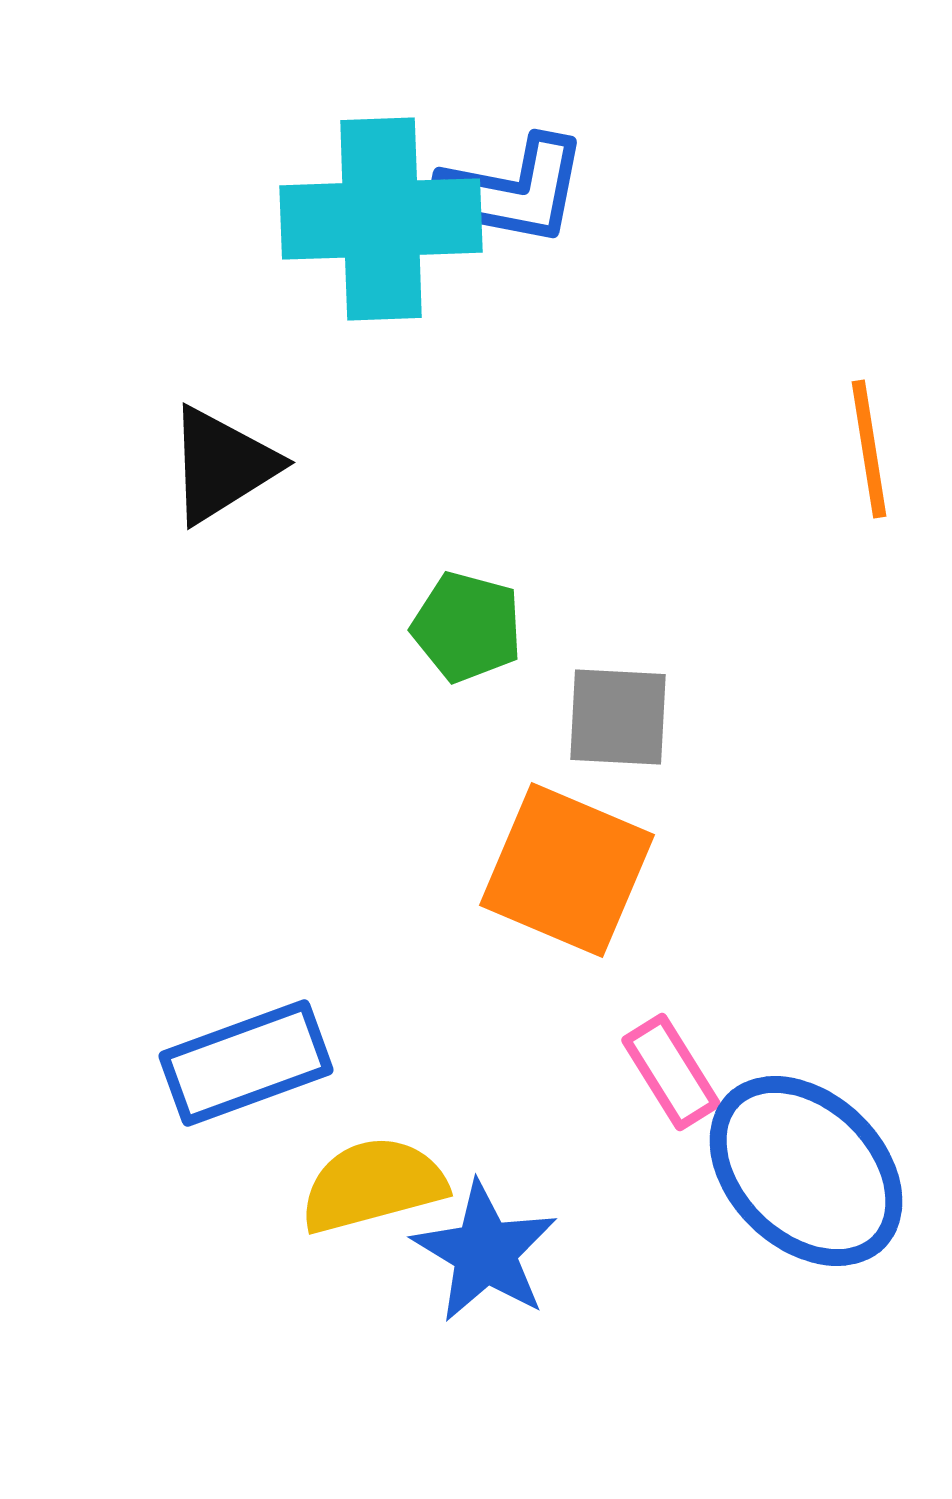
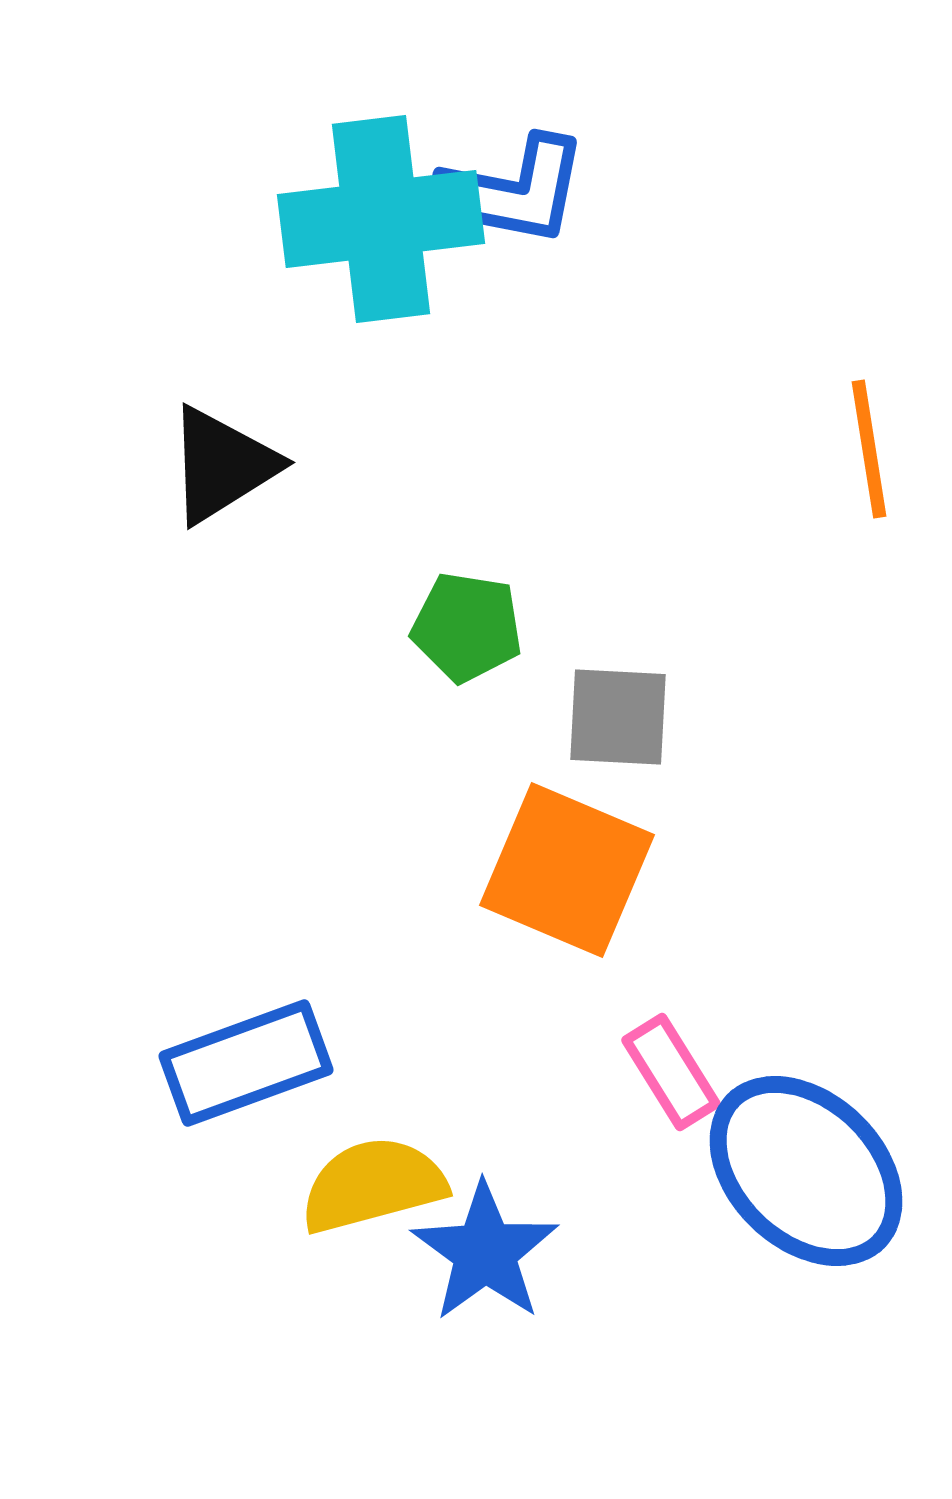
cyan cross: rotated 5 degrees counterclockwise
green pentagon: rotated 6 degrees counterclockwise
blue star: rotated 5 degrees clockwise
